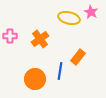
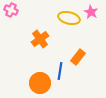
pink cross: moved 1 px right, 26 px up; rotated 24 degrees clockwise
orange circle: moved 5 px right, 4 px down
